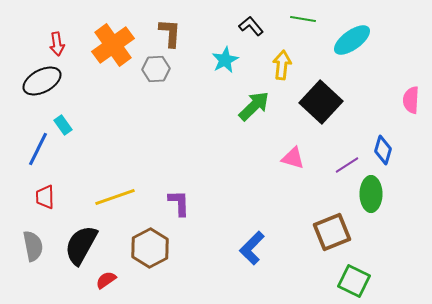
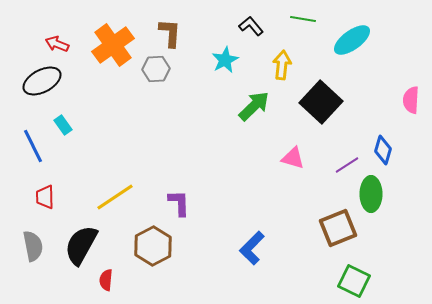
red arrow: rotated 120 degrees clockwise
blue line: moved 5 px left, 3 px up; rotated 52 degrees counterclockwise
yellow line: rotated 15 degrees counterclockwise
brown square: moved 6 px right, 4 px up
brown hexagon: moved 3 px right, 2 px up
red semicircle: rotated 50 degrees counterclockwise
